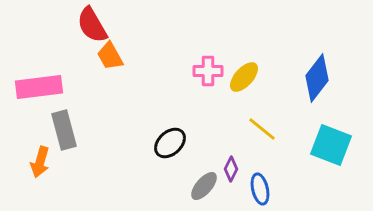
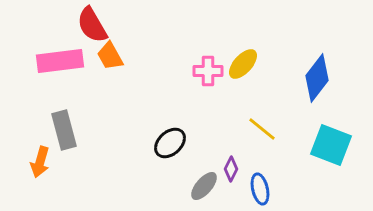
yellow ellipse: moved 1 px left, 13 px up
pink rectangle: moved 21 px right, 26 px up
